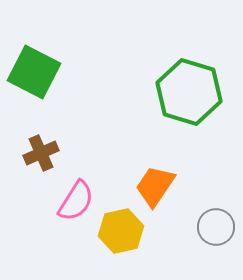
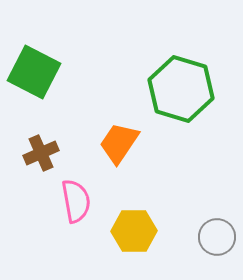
green hexagon: moved 8 px left, 3 px up
orange trapezoid: moved 36 px left, 43 px up
pink semicircle: rotated 42 degrees counterclockwise
gray circle: moved 1 px right, 10 px down
yellow hexagon: moved 13 px right; rotated 12 degrees clockwise
